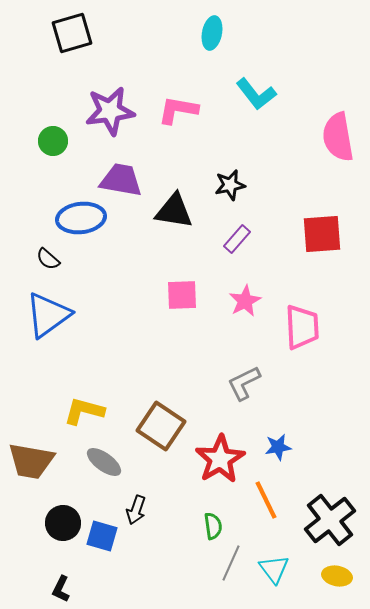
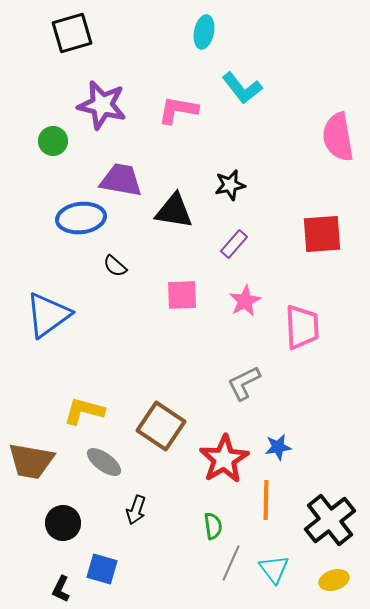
cyan ellipse: moved 8 px left, 1 px up
cyan L-shape: moved 14 px left, 6 px up
purple star: moved 8 px left, 6 px up; rotated 21 degrees clockwise
purple rectangle: moved 3 px left, 5 px down
black semicircle: moved 67 px right, 7 px down
red star: moved 4 px right
orange line: rotated 27 degrees clockwise
blue square: moved 33 px down
yellow ellipse: moved 3 px left, 4 px down; rotated 28 degrees counterclockwise
